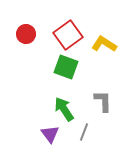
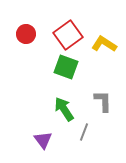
purple triangle: moved 7 px left, 6 px down
